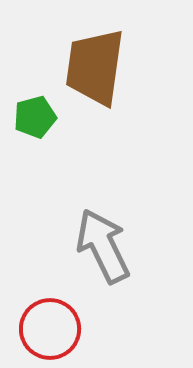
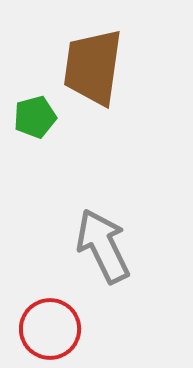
brown trapezoid: moved 2 px left
